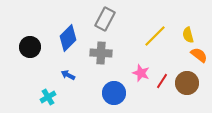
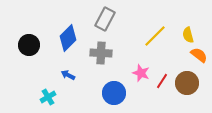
black circle: moved 1 px left, 2 px up
